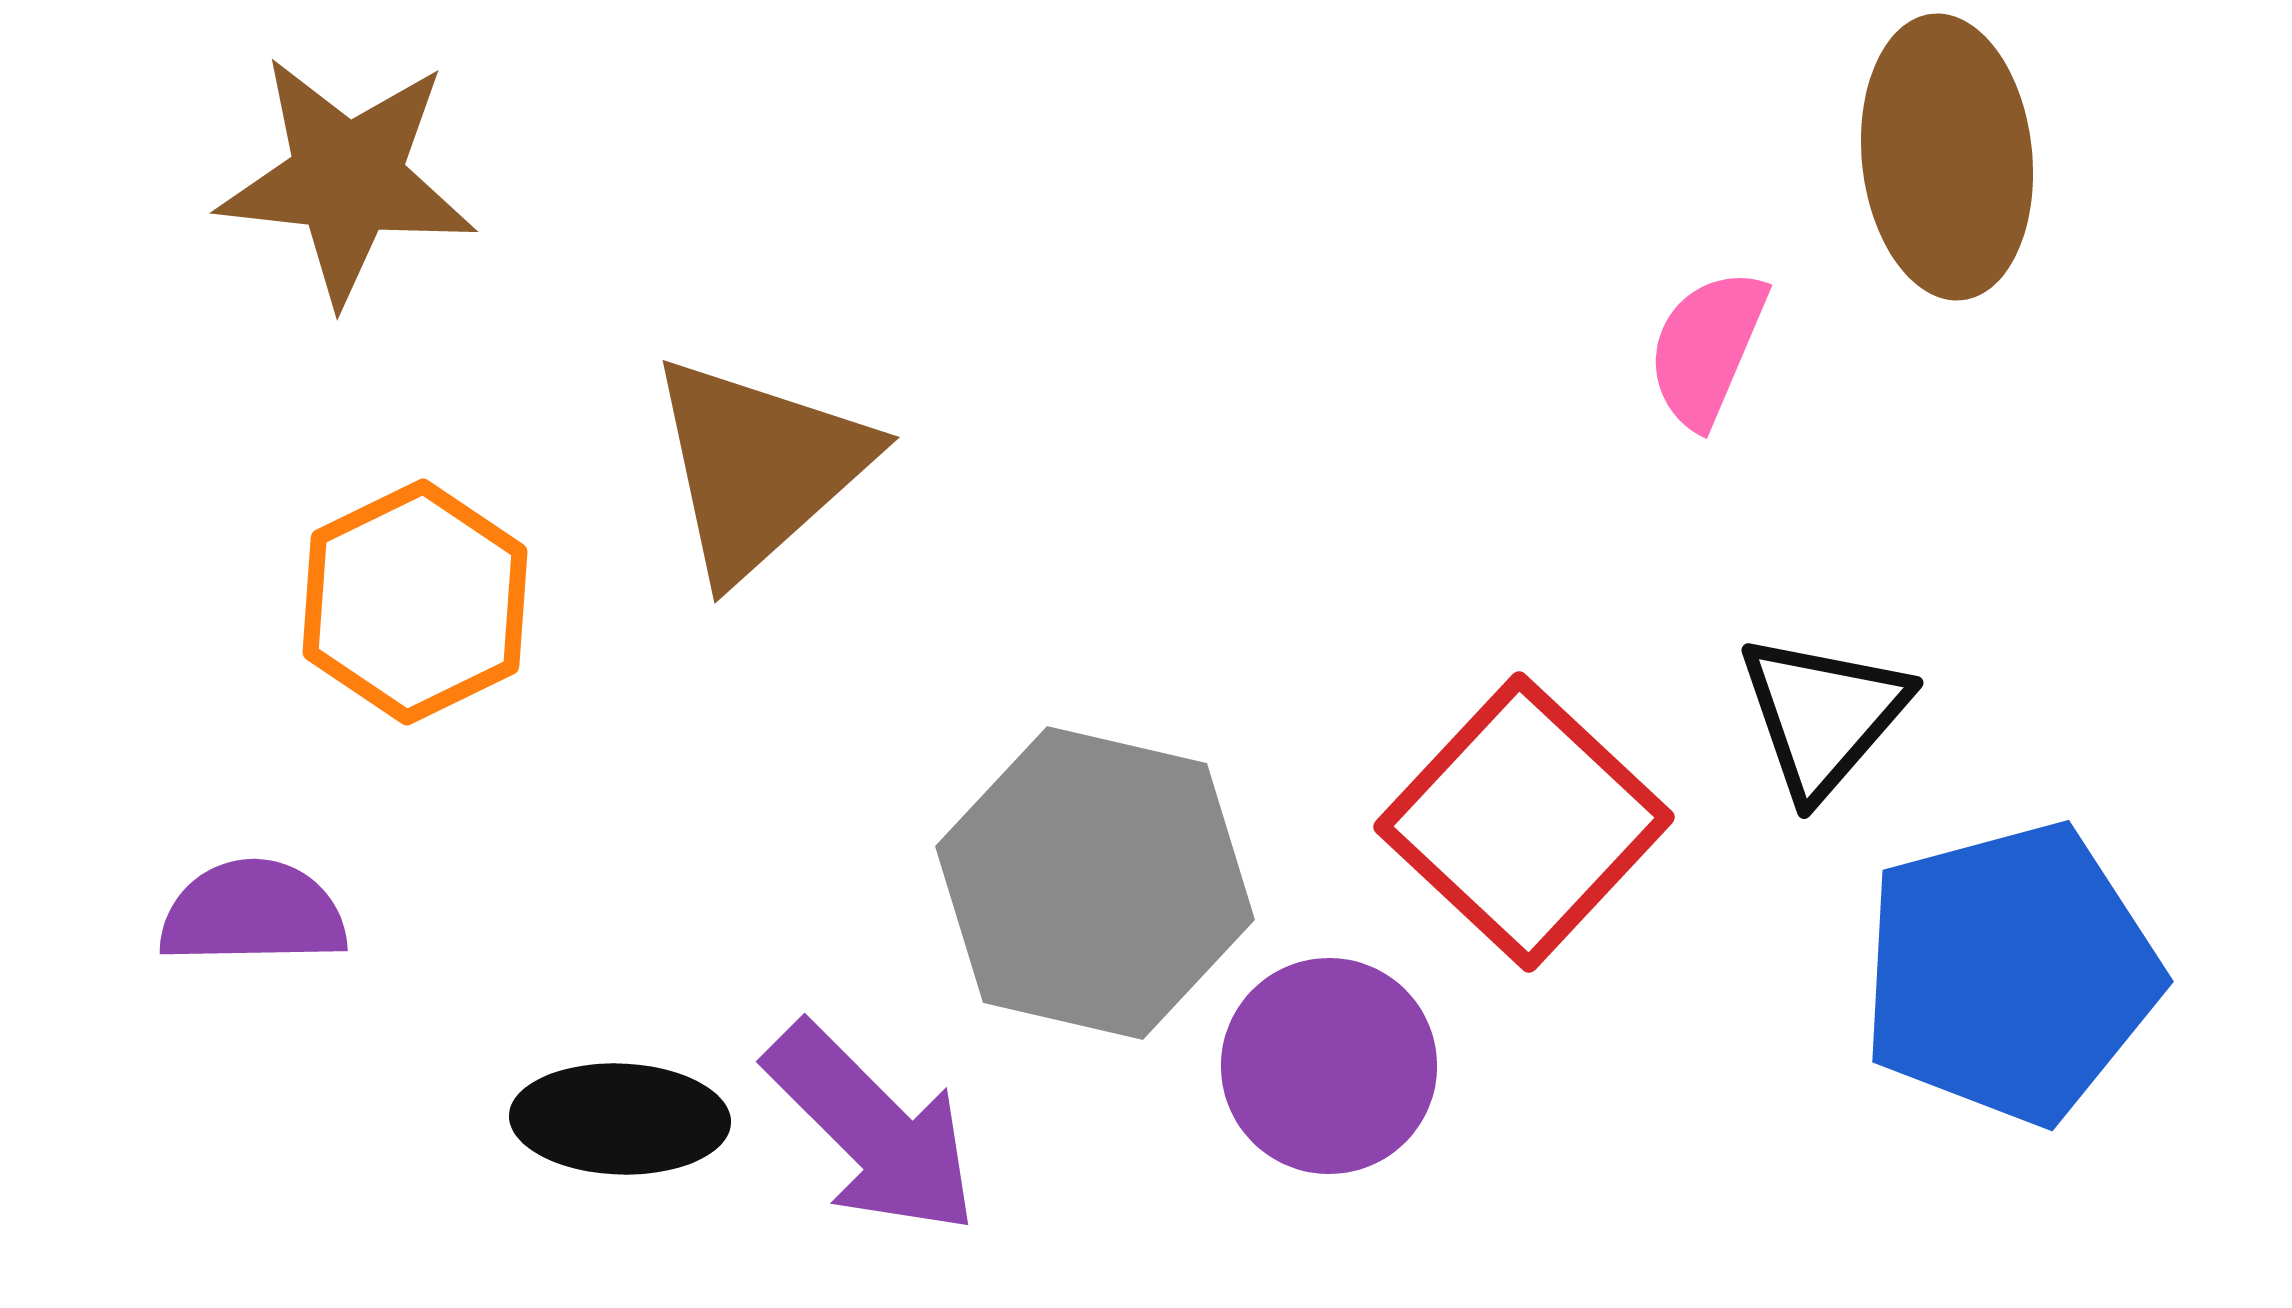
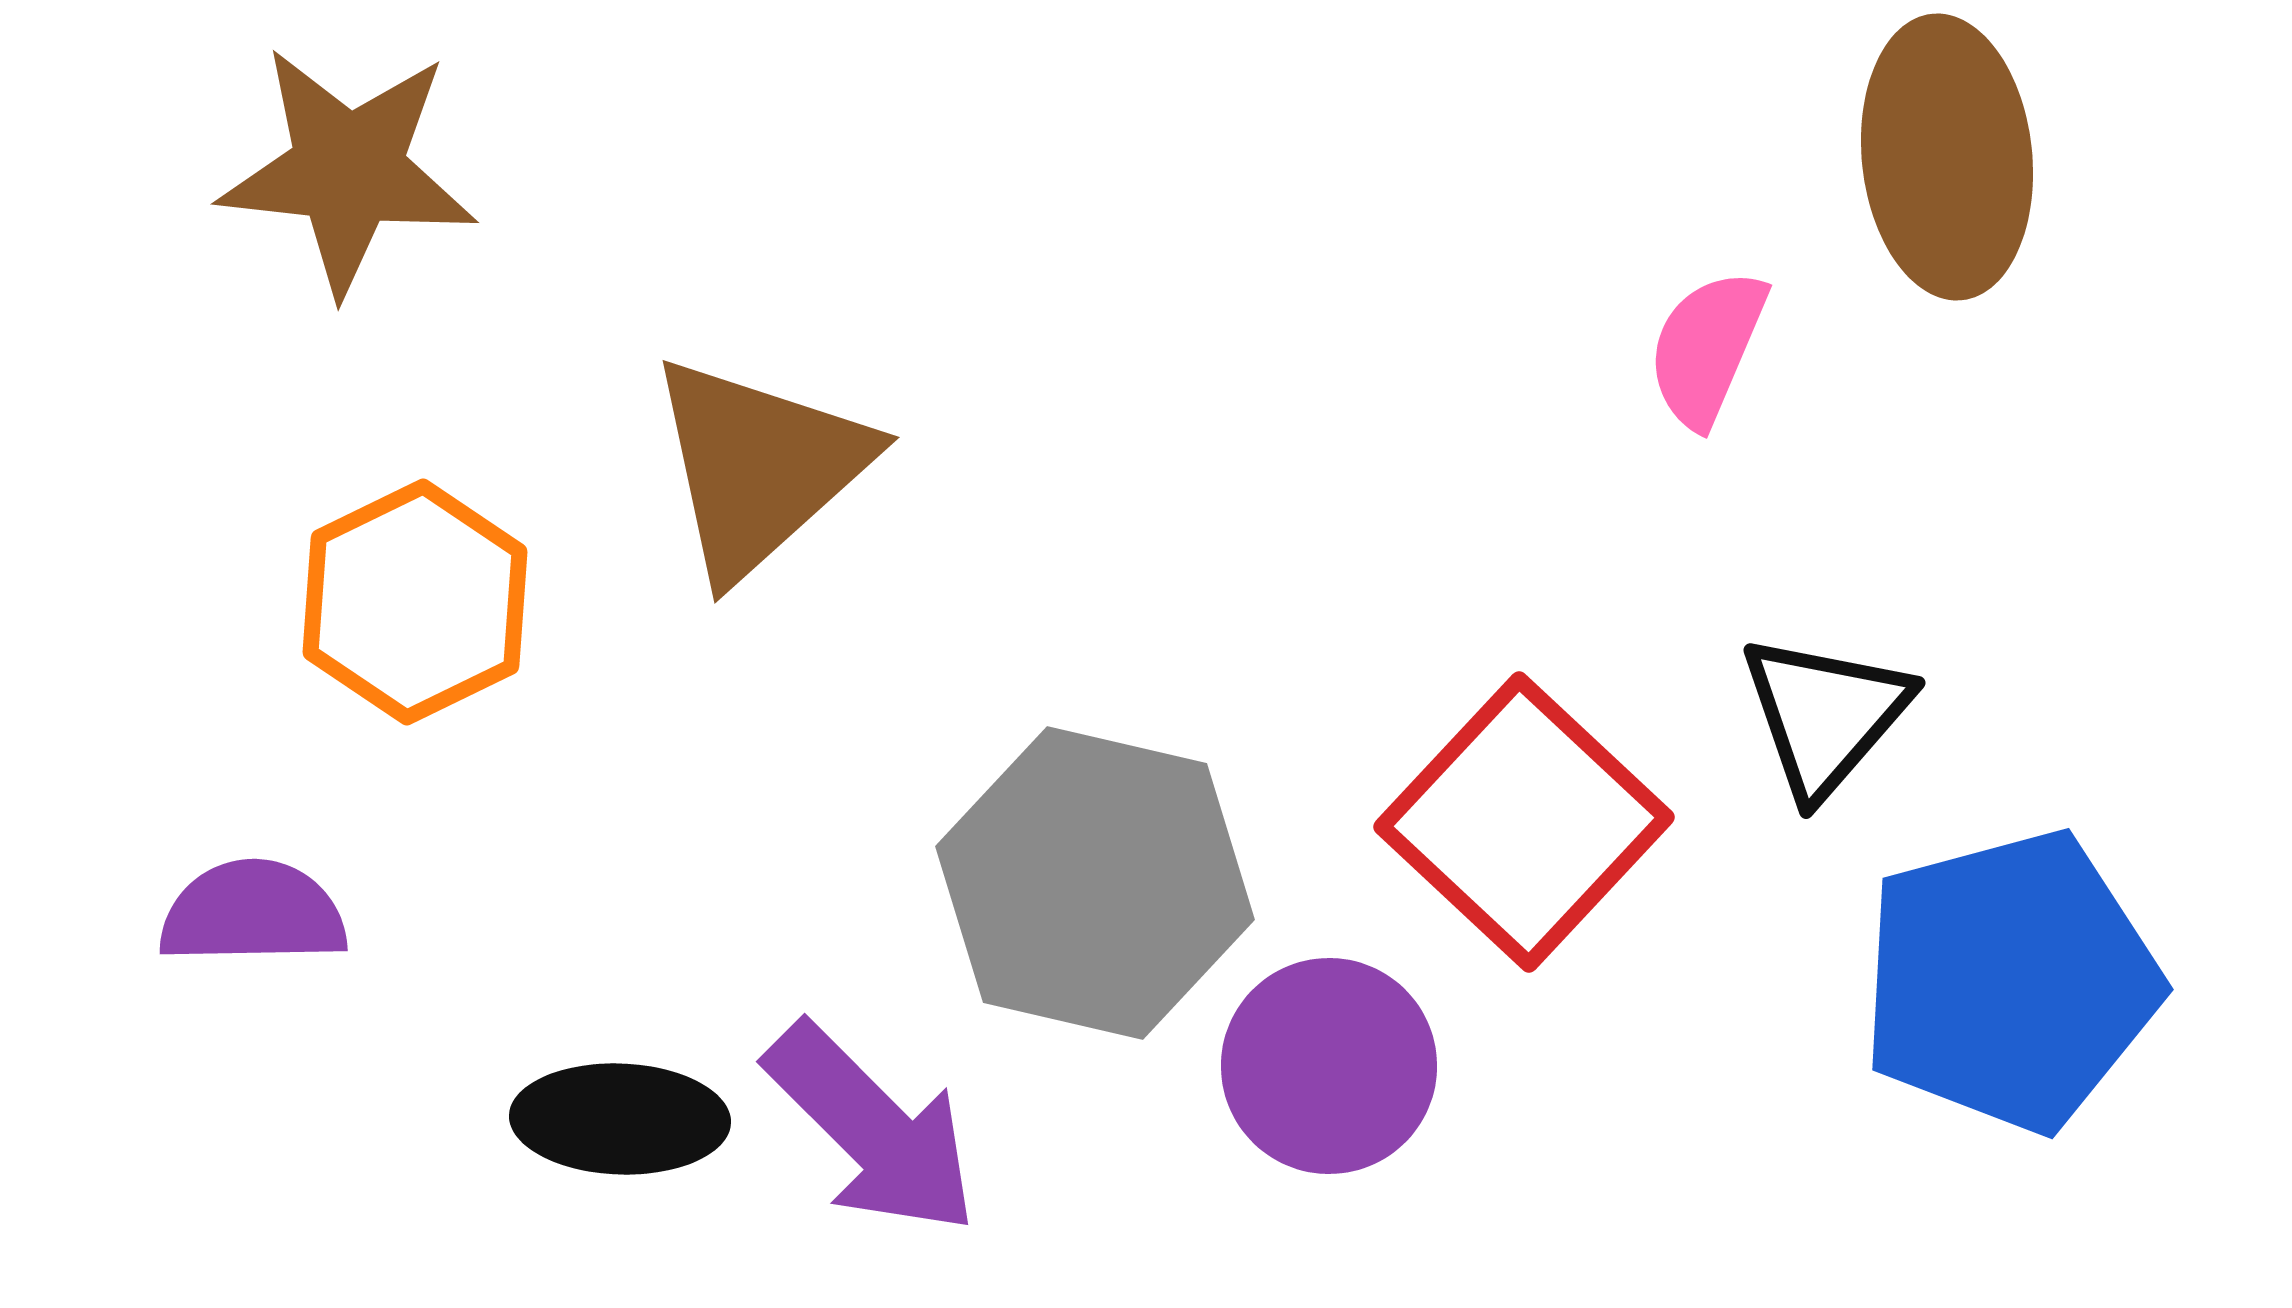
brown star: moved 1 px right, 9 px up
black triangle: moved 2 px right
blue pentagon: moved 8 px down
